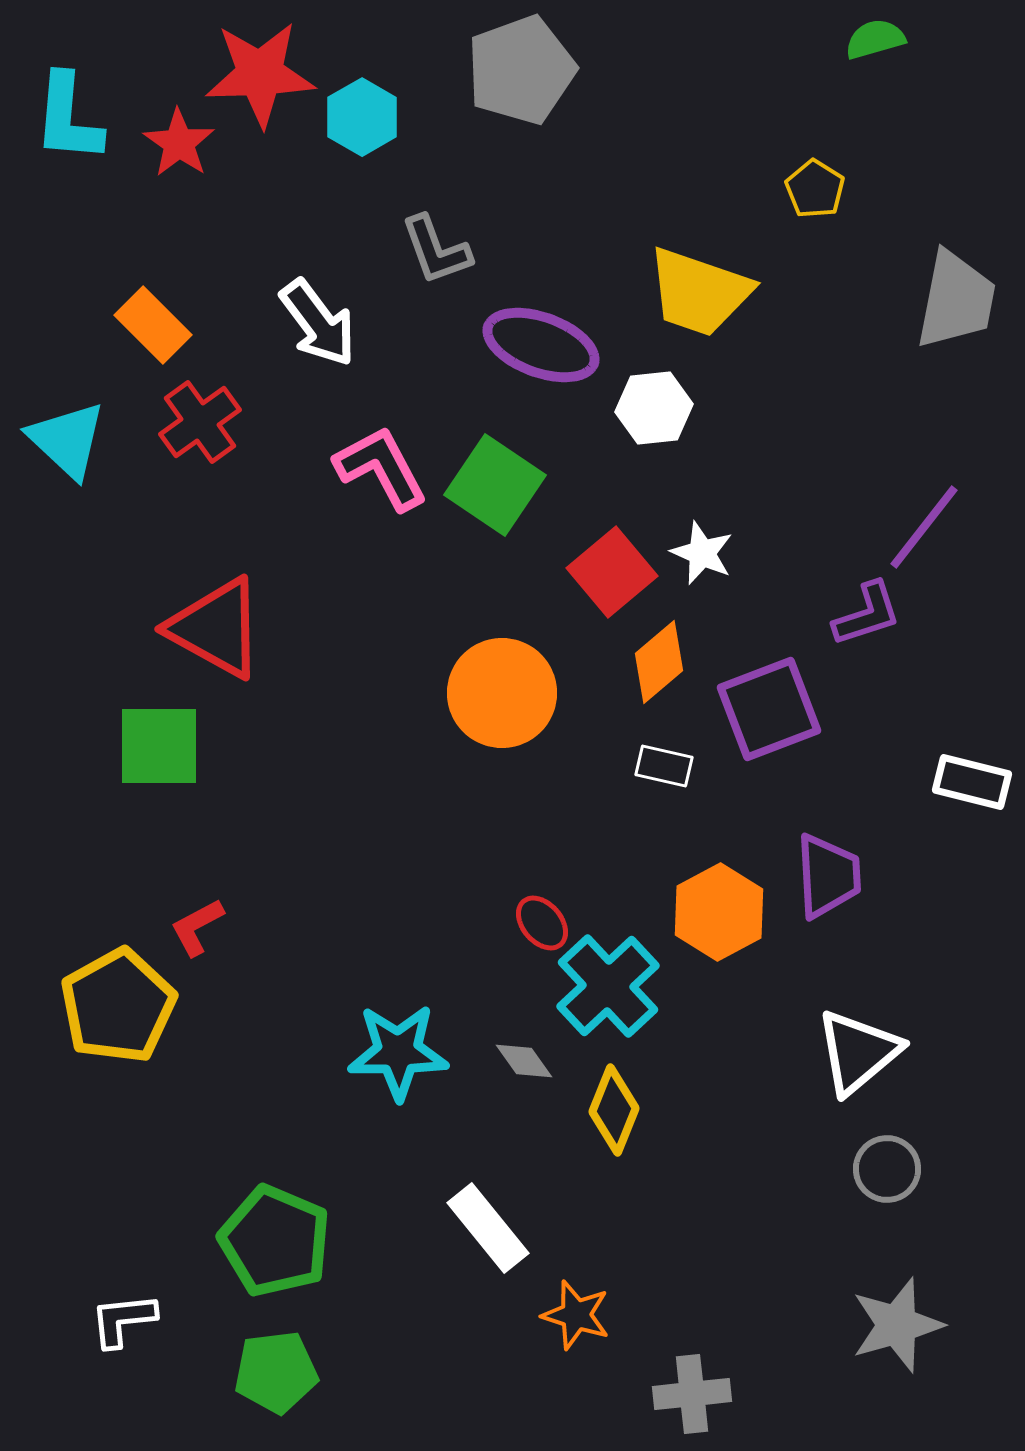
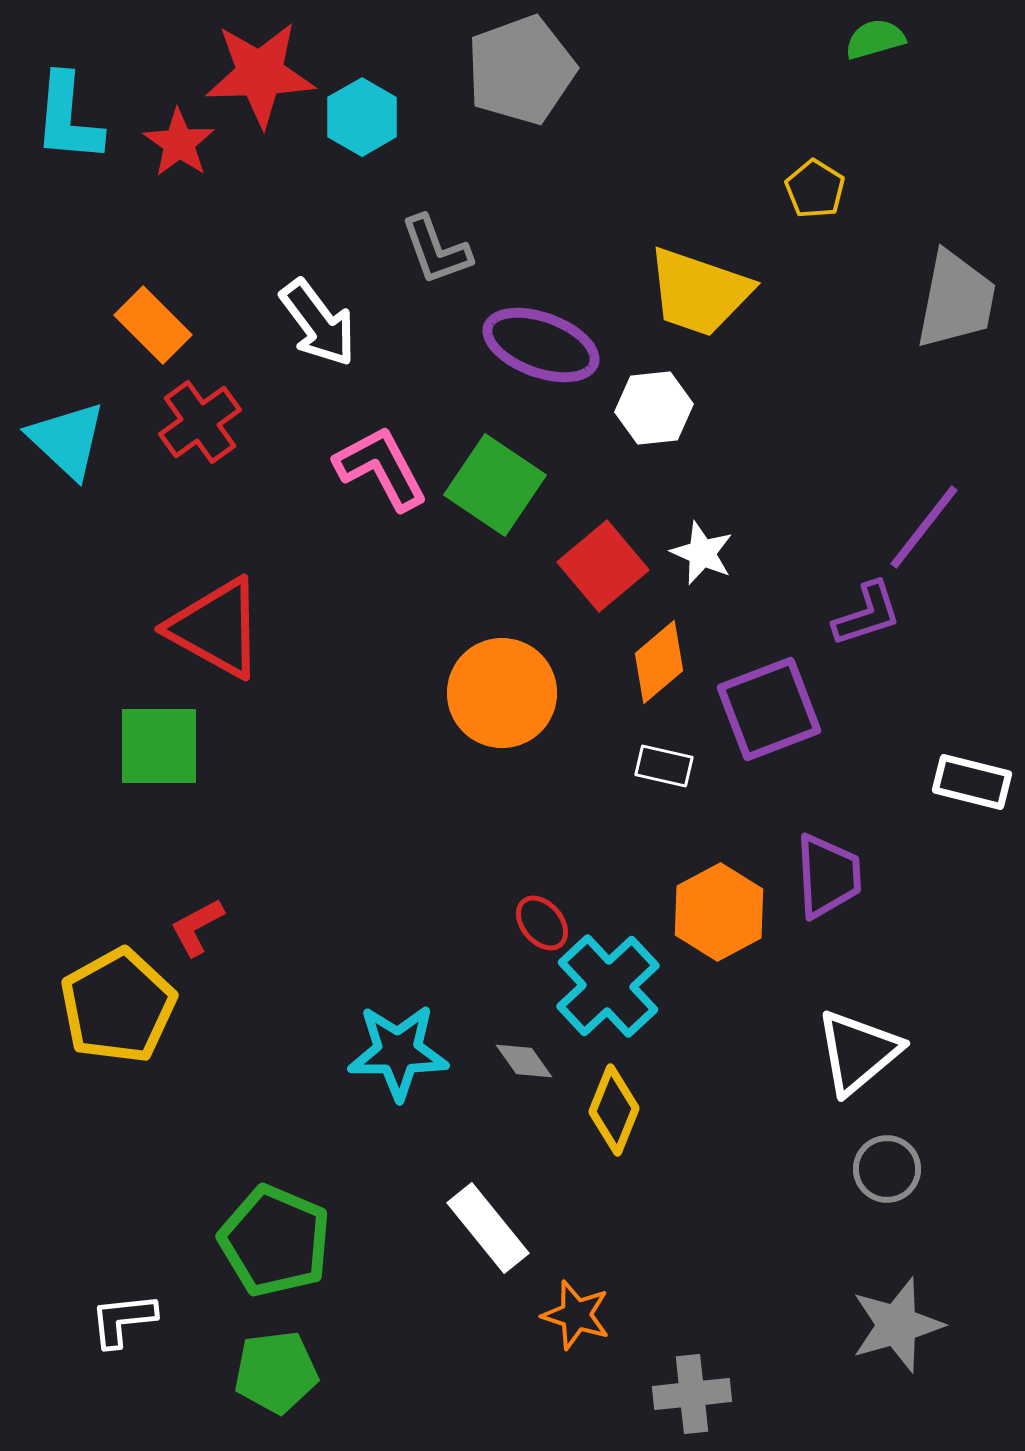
red square at (612, 572): moved 9 px left, 6 px up
